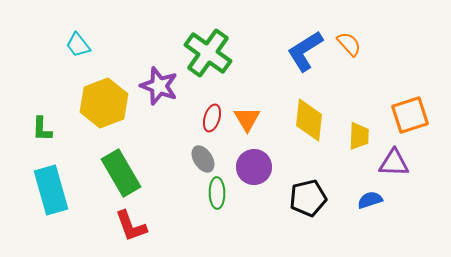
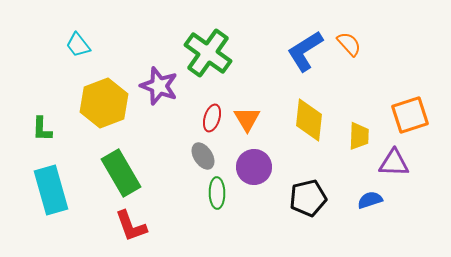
gray ellipse: moved 3 px up
